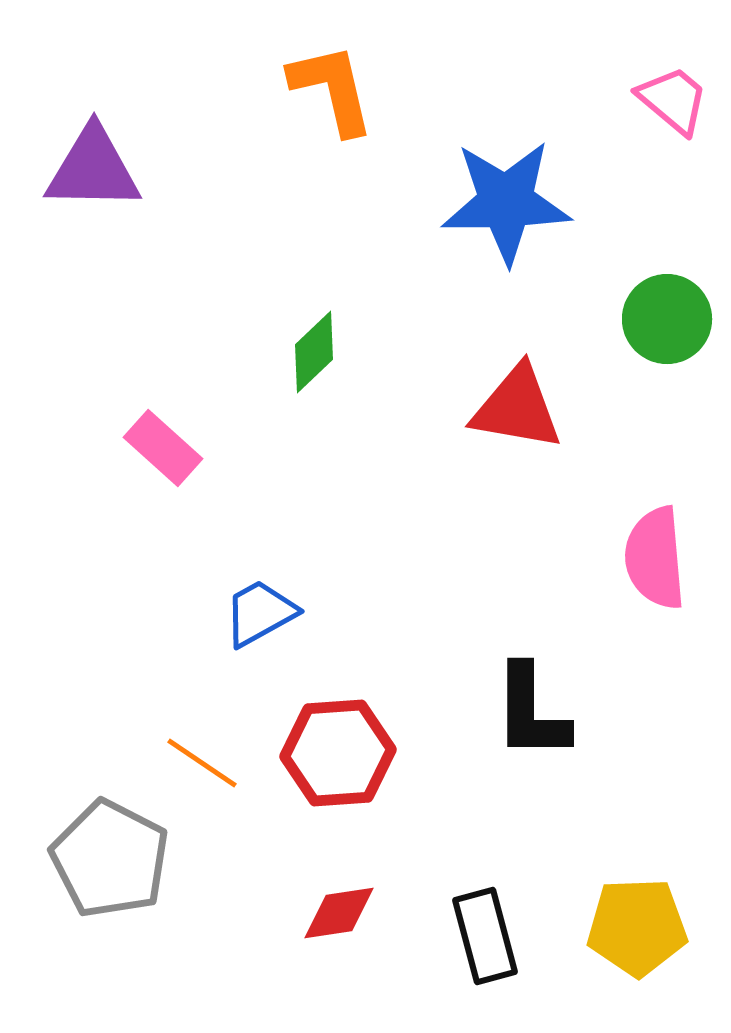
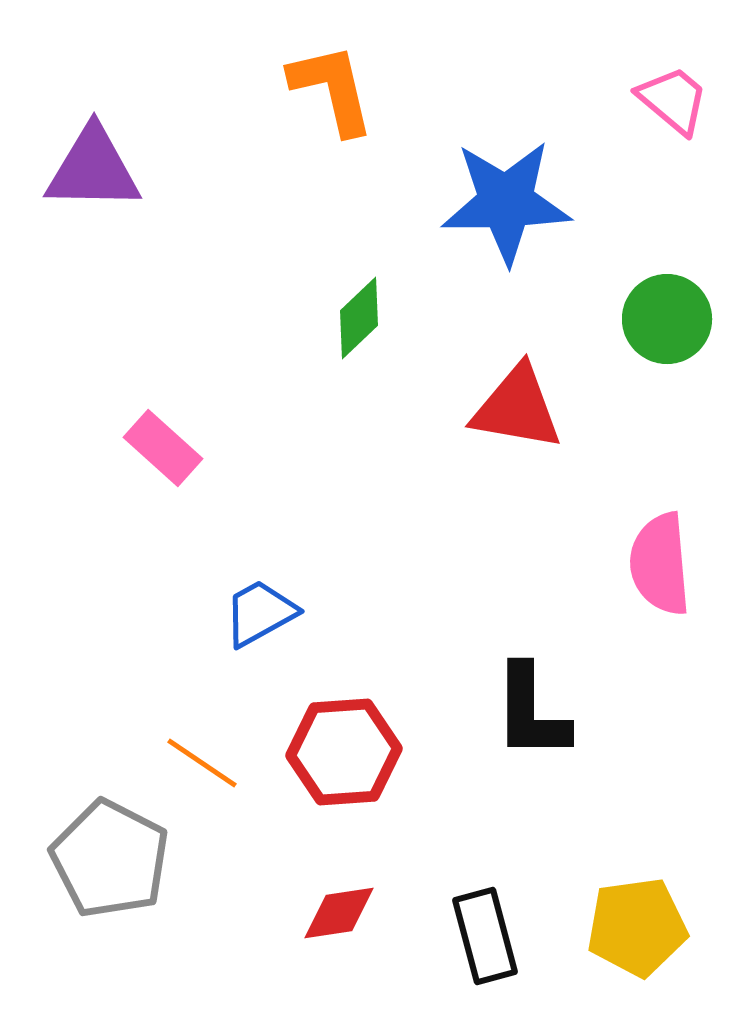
green diamond: moved 45 px right, 34 px up
pink semicircle: moved 5 px right, 6 px down
red hexagon: moved 6 px right, 1 px up
yellow pentagon: rotated 6 degrees counterclockwise
